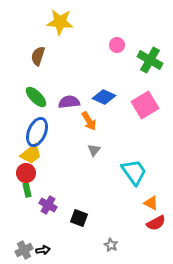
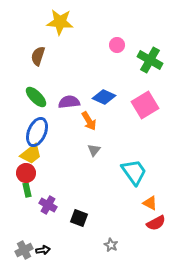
orange triangle: moved 1 px left
